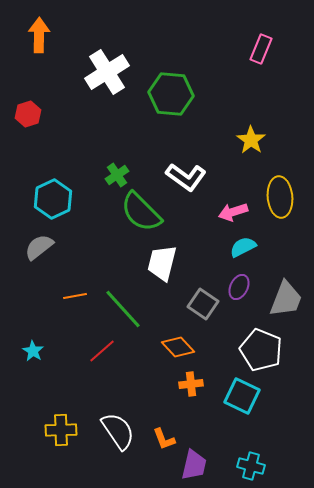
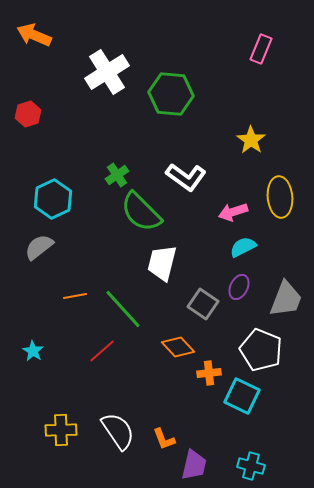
orange arrow: moved 5 px left; rotated 68 degrees counterclockwise
orange cross: moved 18 px right, 11 px up
